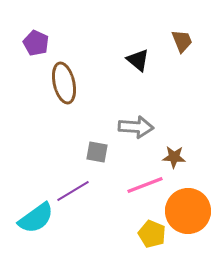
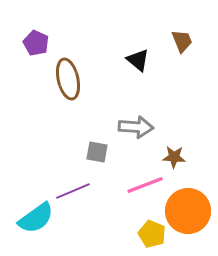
brown ellipse: moved 4 px right, 4 px up
purple line: rotated 8 degrees clockwise
